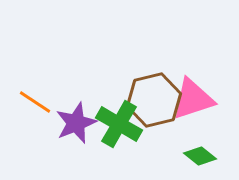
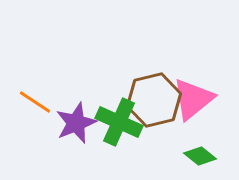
pink triangle: rotated 21 degrees counterclockwise
green cross: moved 2 px up; rotated 6 degrees counterclockwise
